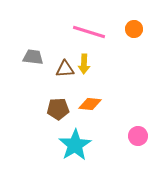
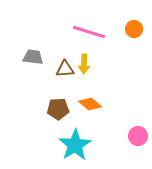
orange diamond: rotated 35 degrees clockwise
